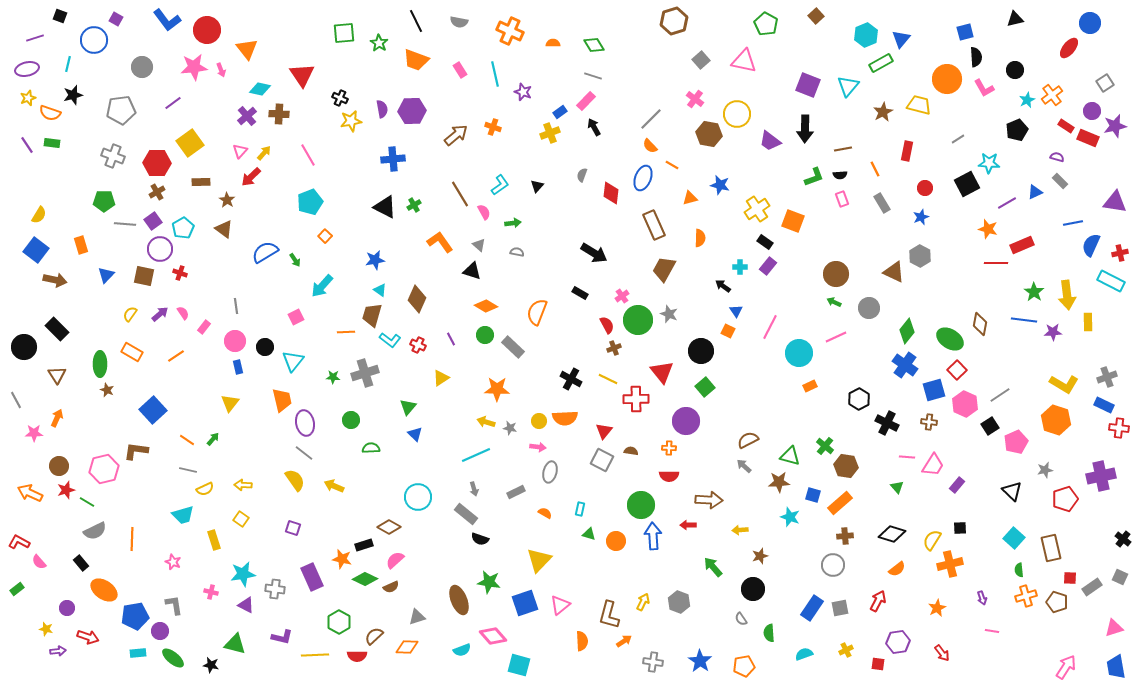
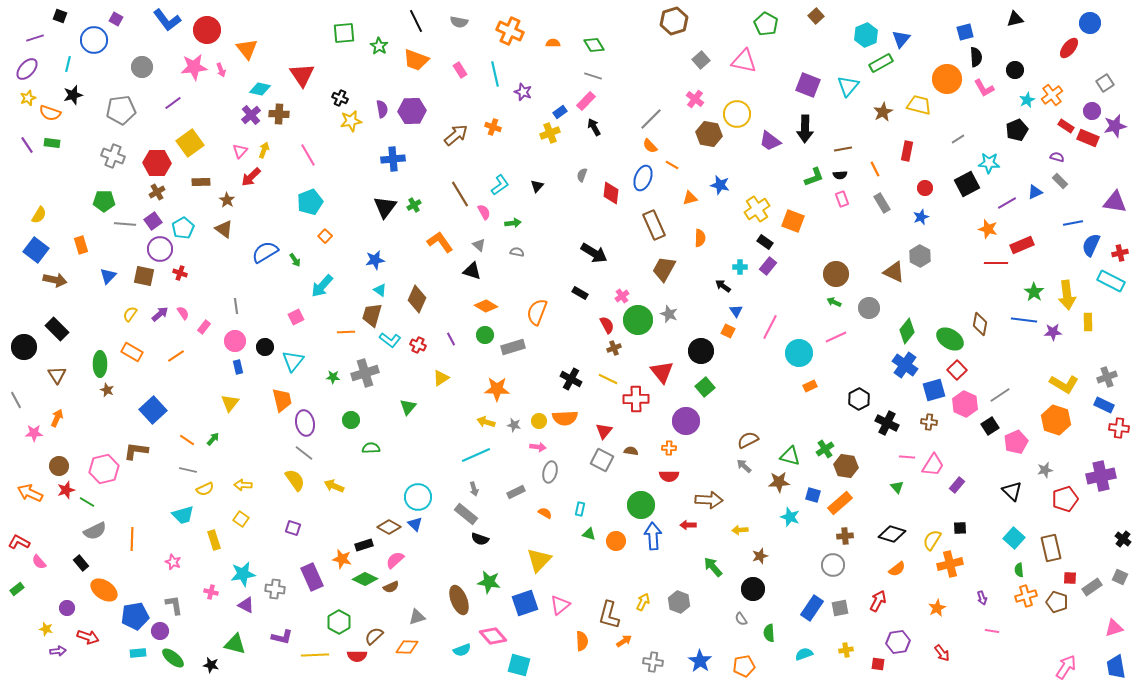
green star at (379, 43): moved 3 px down
purple ellipse at (27, 69): rotated 35 degrees counterclockwise
purple cross at (247, 116): moved 4 px right, 1 px up
yellow arrow at (264, 153): moved 3 px up; rotated 21 degrees counterclockwise
black triangle at (385, 207): rotated 40 degrees clockwise
blue triangle at (106, 275): moved 2 px right, 1 px down
gray rectangle at (513, 347): rotated 60 degrees counterclockwise
gray star at (510, 428): moved 4 px right, 3 px up
blue triangle at (415, 434): moved 90 px down
green cross at (825, 446): moved 3 px down; rotated 18 degrees clockwise
yellow cross at (846, 650): rotated 16 degrees clockwise
